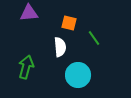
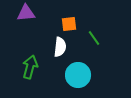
purple triangle: moved 3 px left
orange square: moved 1 px down; rotated 21 degrees counterclockwise
white semicircle: rotated 12 degrees clockwise
green arrow: moved 4 px right
